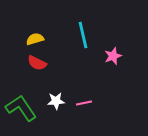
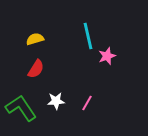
cyan line: moved 5 px right, 1 px down
pink star: moved 6 px left
red semicircle: moved 1 px left, 6 px down; rotated 84 degrees counterclockwise
pink line: moved 3 px right; rotated 49 degrees counterclockwise
